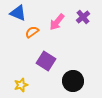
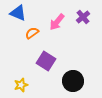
orange semicircle: moved 1 px down
